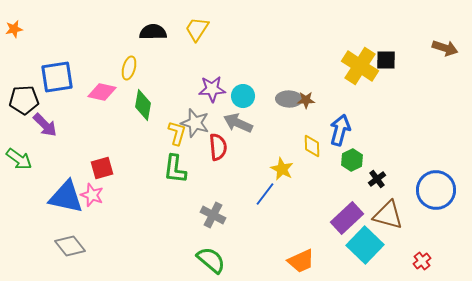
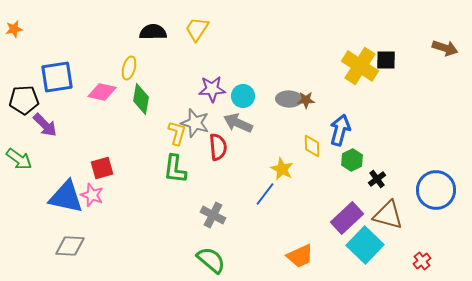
green diamond: moved 2 px left, 6 px up
gray diamond: rotated 48 degrees counterclockwise
orange trapezoid: moved 1 px left, 5 px up
